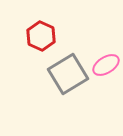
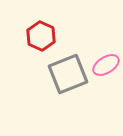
gray square: rotated 9 degrees clockwise
